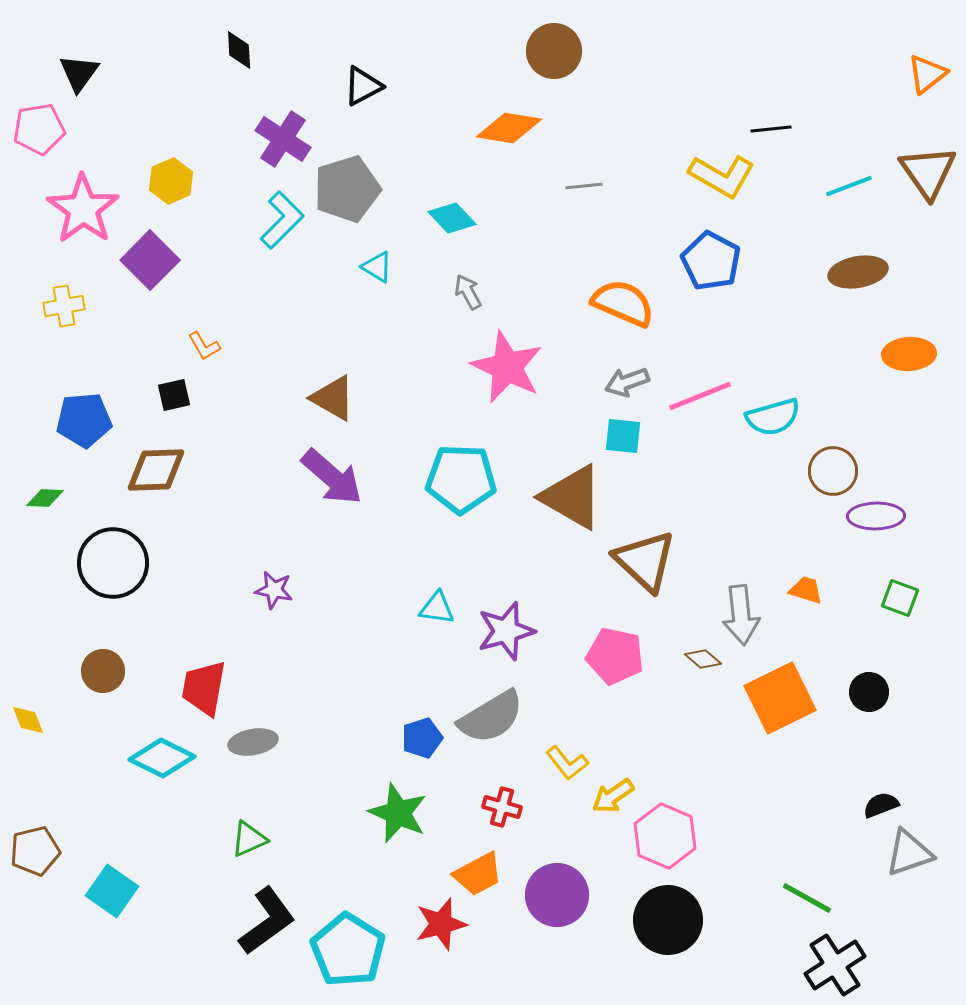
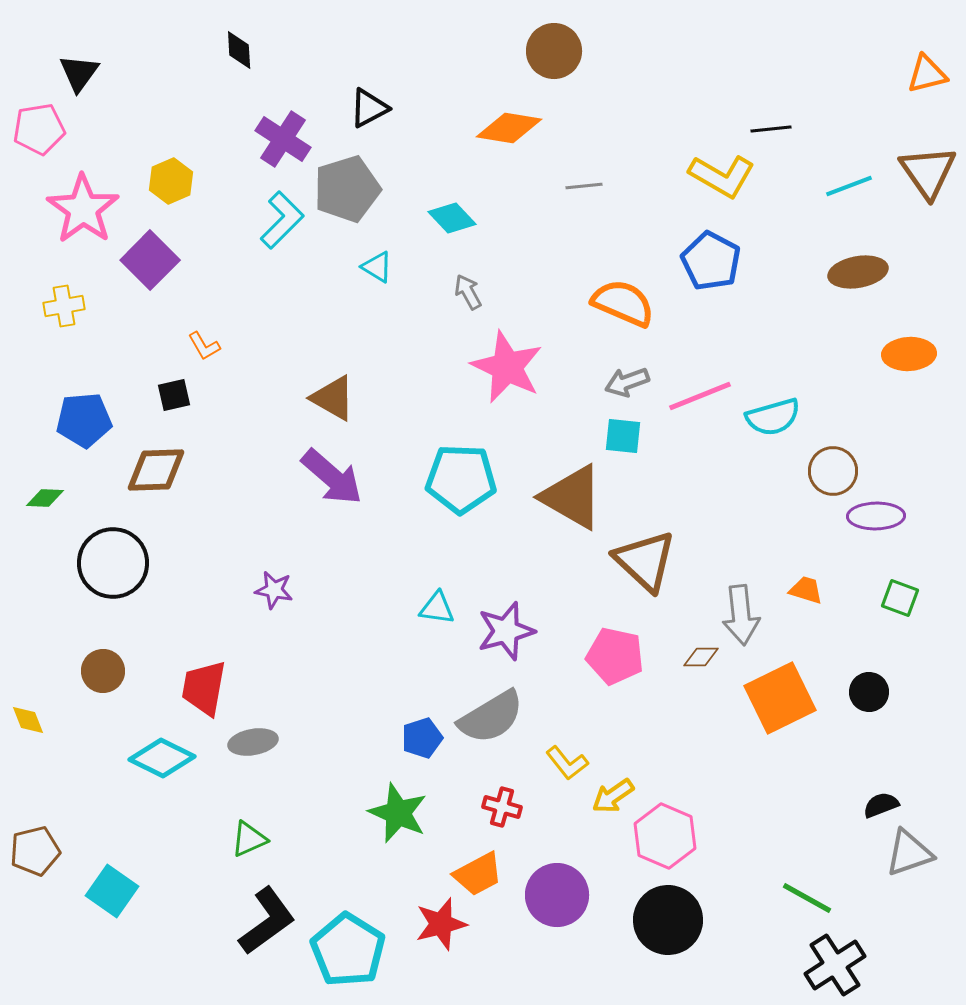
orange triangle at (927, 74): rotated 24 degrees clockwise
black triangle at (363, 86): moved 6 px right, 22 px down
brown diamond at (703, 659): moved 2 px left, 2 px up; rotated 42 degrees counterclockwise
